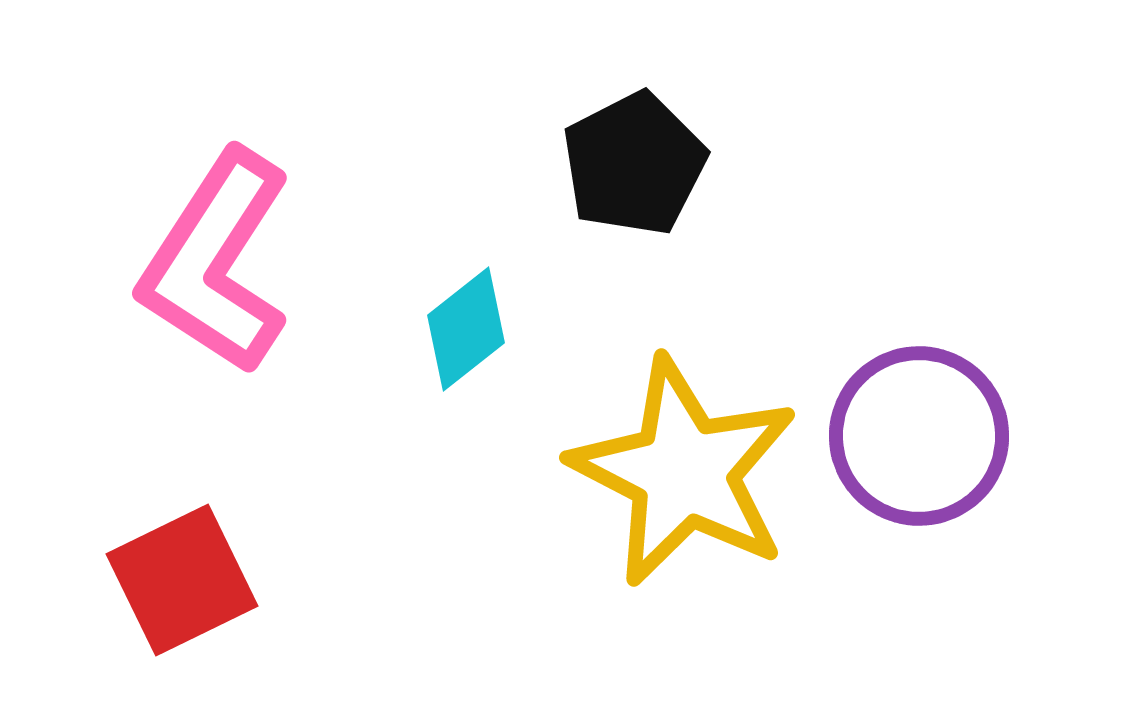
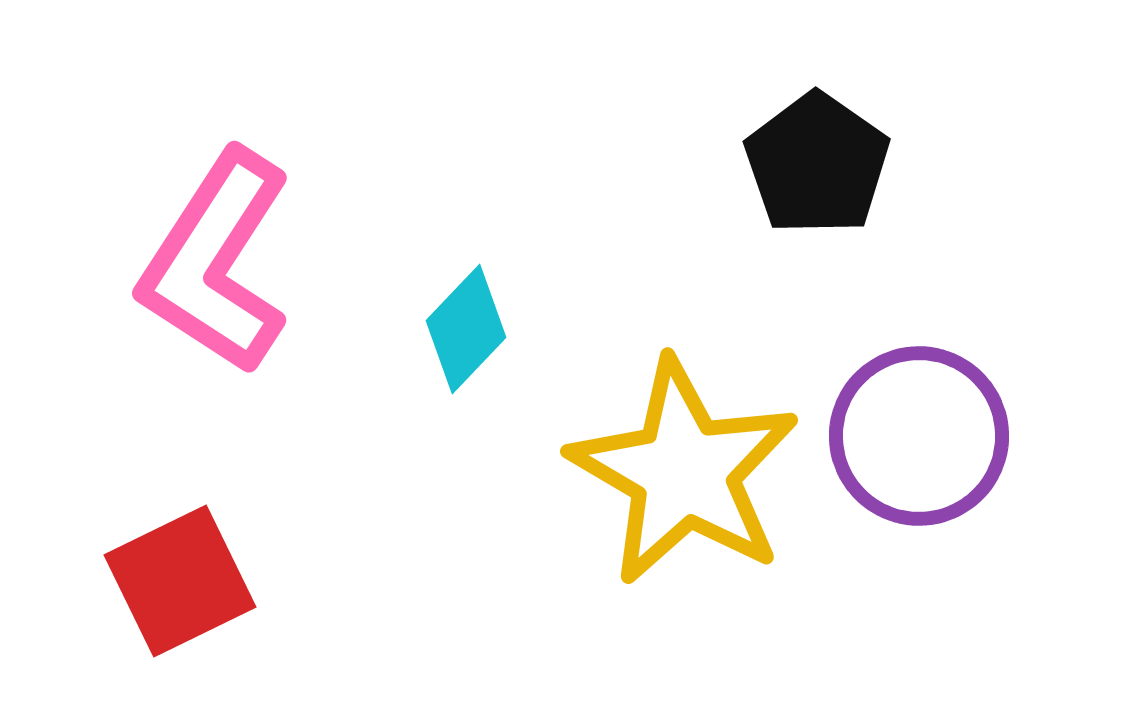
black pentagon: moved 183 px right; rotated 10 degrees counterclockwise
cyan diamond: rotated 8 degrees counterclockwise
yellow star: rotated 3 degrees clockwise
red square: moved 2 px left, 1 px down
